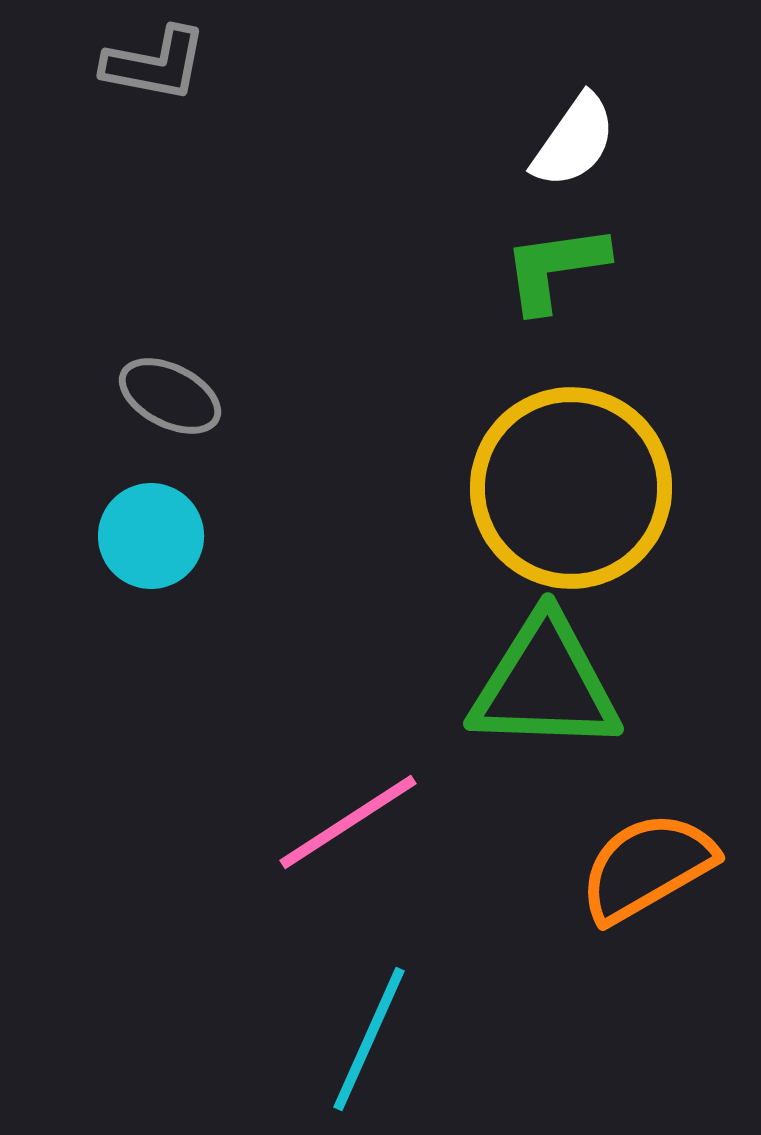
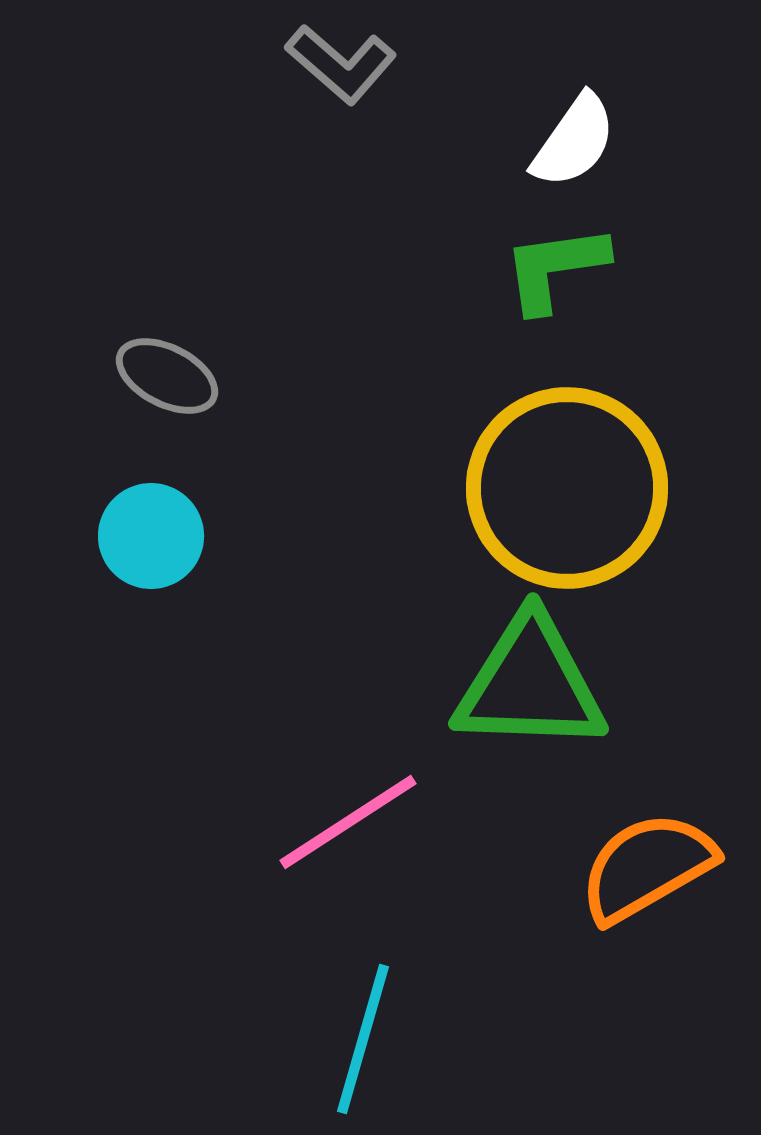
gray L-shape: moved 186 px right; rotated 30 degrees clockwise
gray ellipse: moved 3 px left, 20 px up
yellow circle: moved 4 px left
green triangle: moved 15 px left
cyan line: moved 6 px left; rotated 8 degrees counterclockwise
